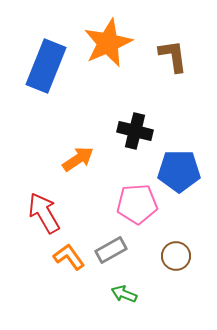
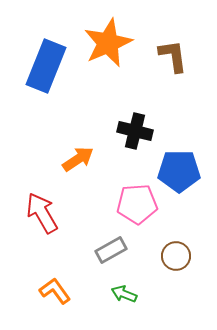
red arrow: moved 2 px left
orange L-shape: moved 14 px left, 34 px down
